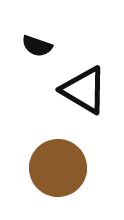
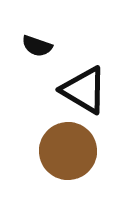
brown circle: moved 10 px right, 17 px up
